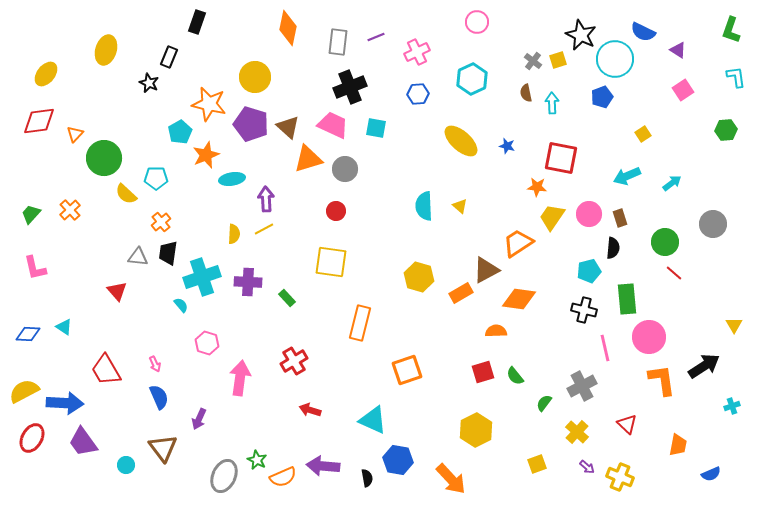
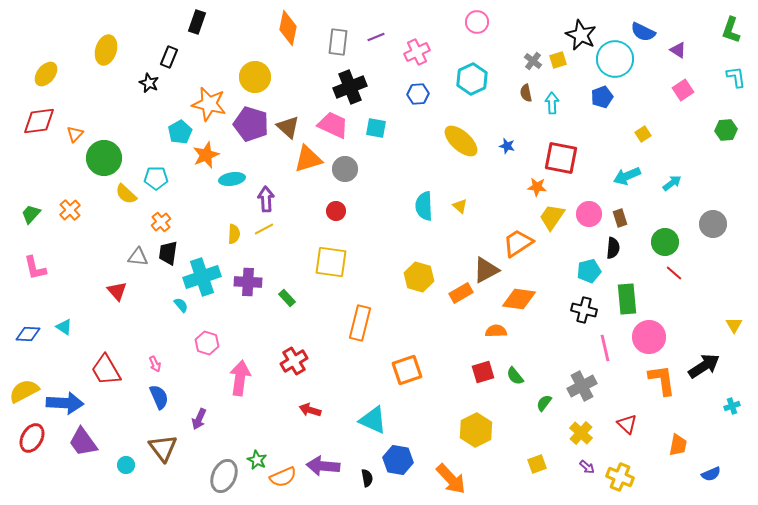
yellow cross at (577, 432): moved 4 px right, 1 px down
